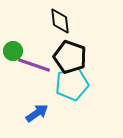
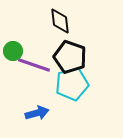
blue arrow: rotated 20 degrees clockwise
